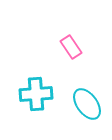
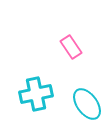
cyan cross: rotated 8 degrees counterclockwise
